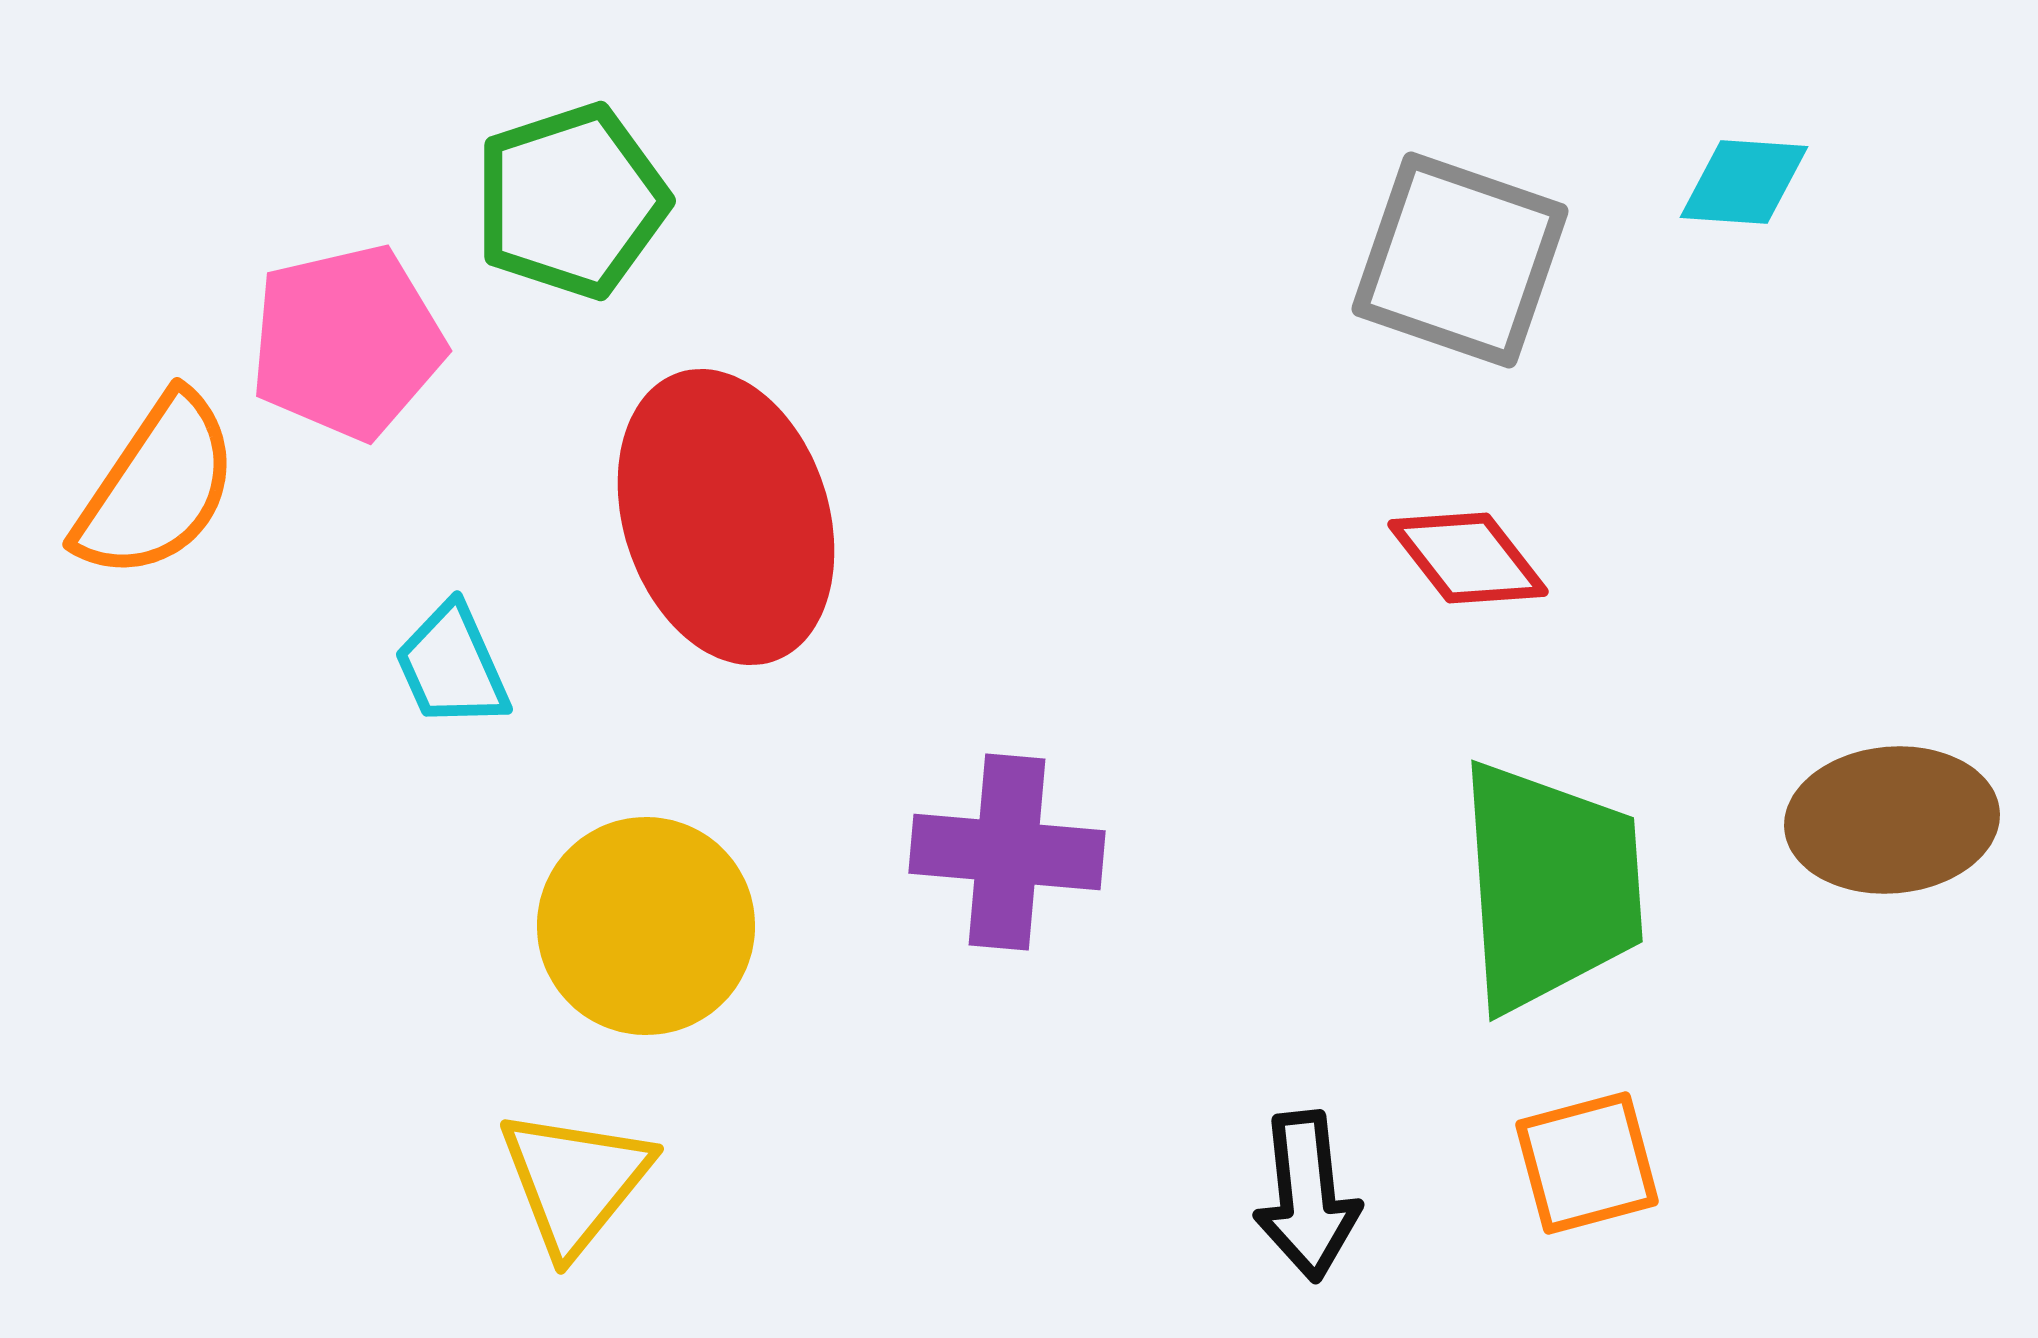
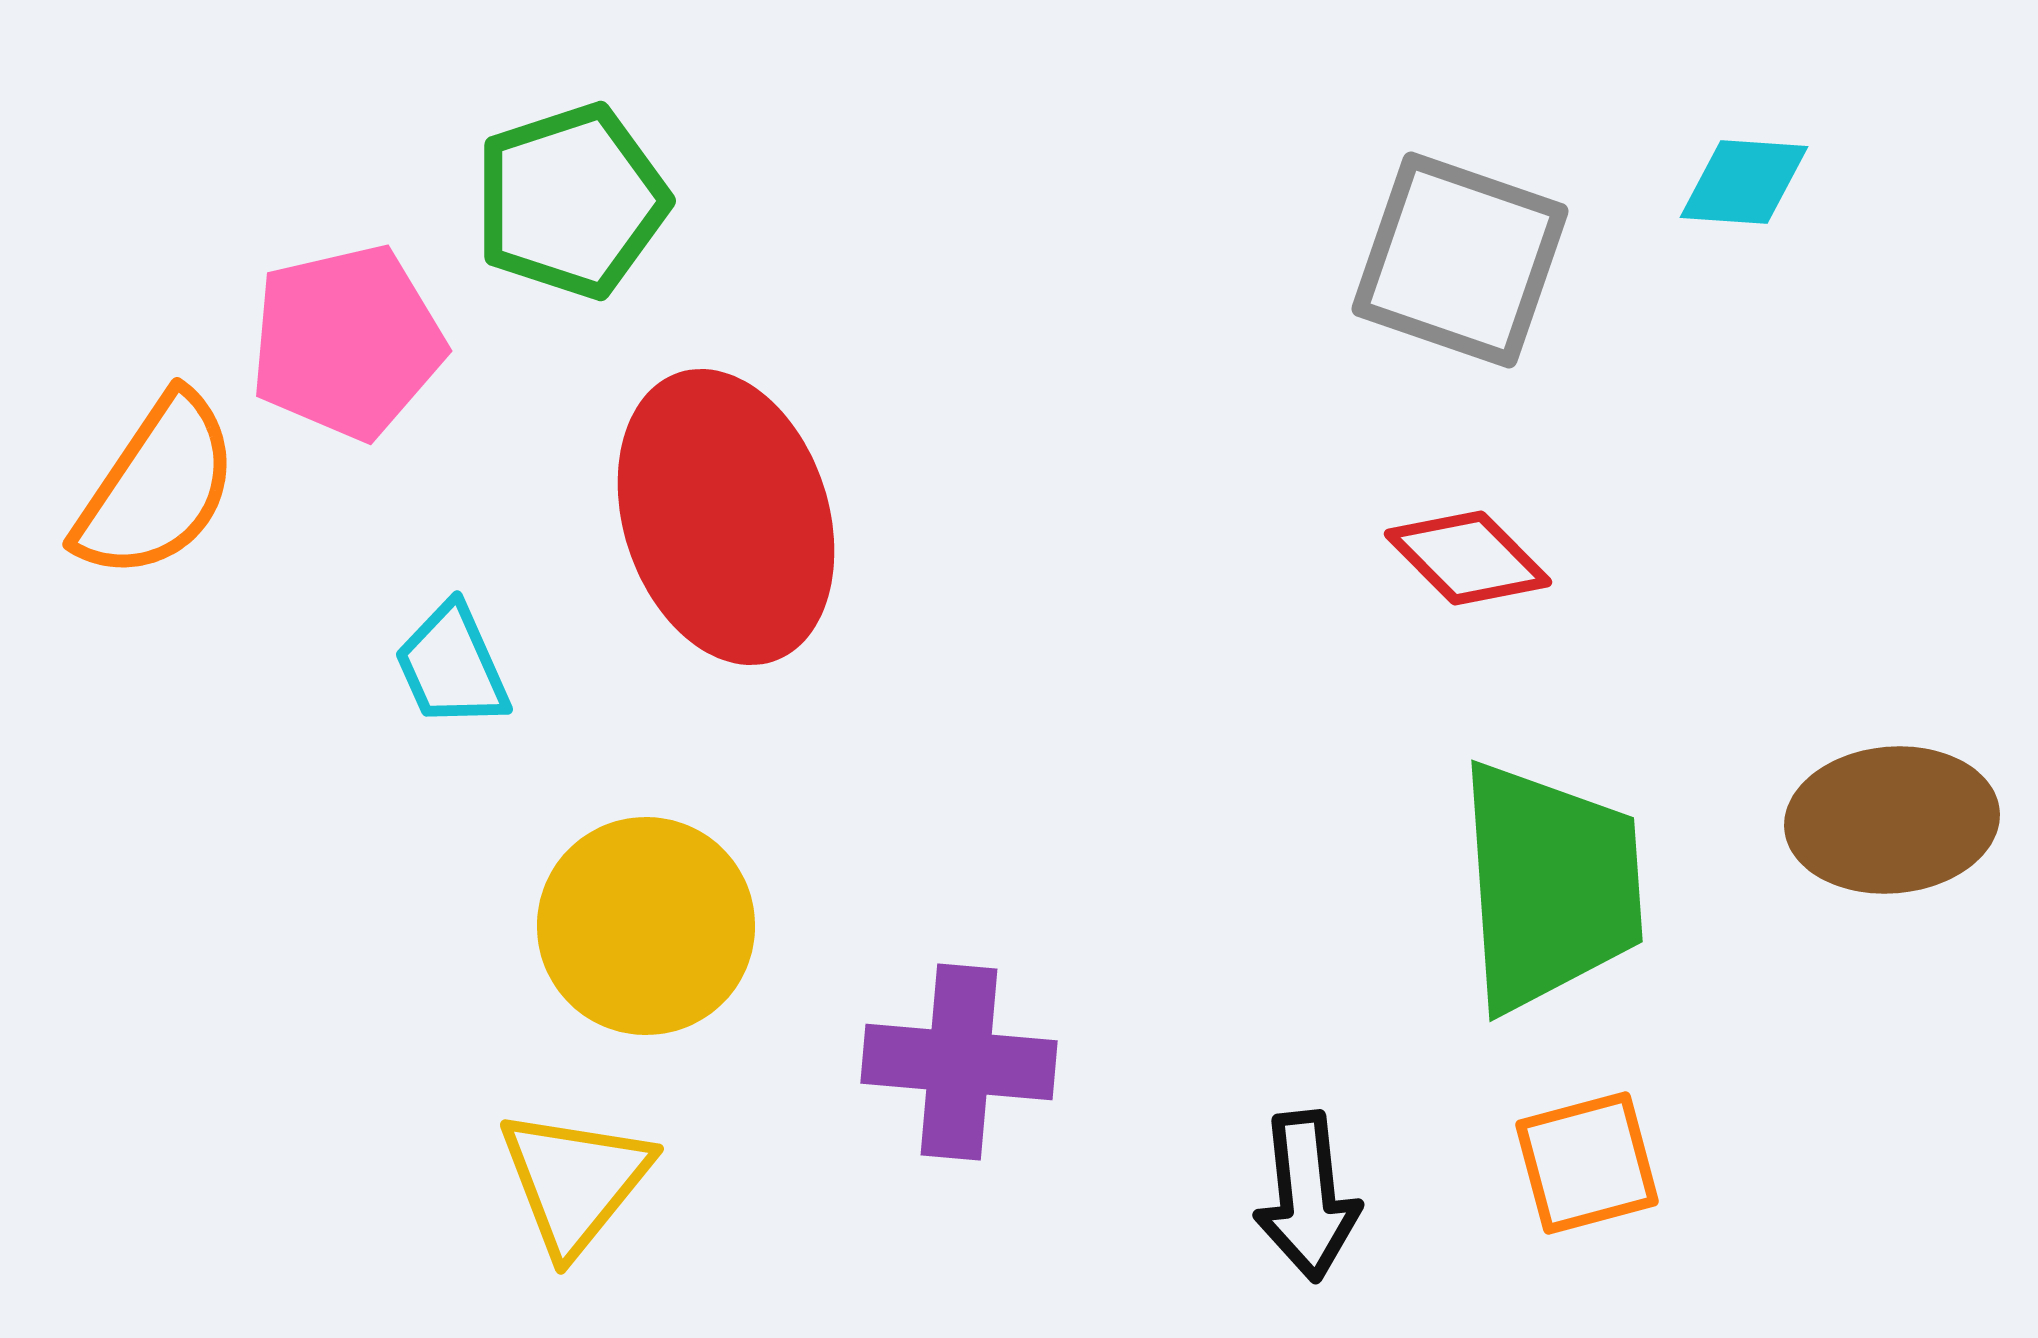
red diamond: rotated 7 degrees counterclockwise
purple cross: moved 48 px left, 210 px down
